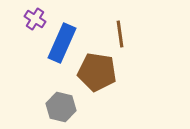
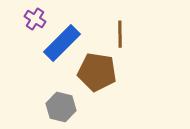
brown line: rotated 8 degrees clockwise
blue rectangle: rotated 21 degrees clockwise
